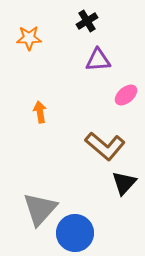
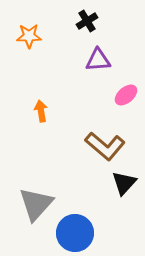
orange star: moved 2 px up
orange arrow: moved 1 px right, 1 px up
gray triangle: moved 4 px left, 5 px up
